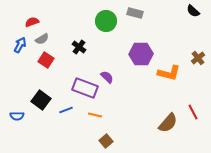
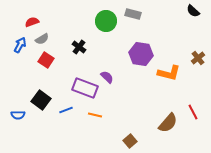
gray rectangle: moved 2 px left, 1 px down
purple hexagon: rotated 10 degrees clockwise
blue semicircle: moved 1 px right, 1 px up
brown square: moved 24 px right
